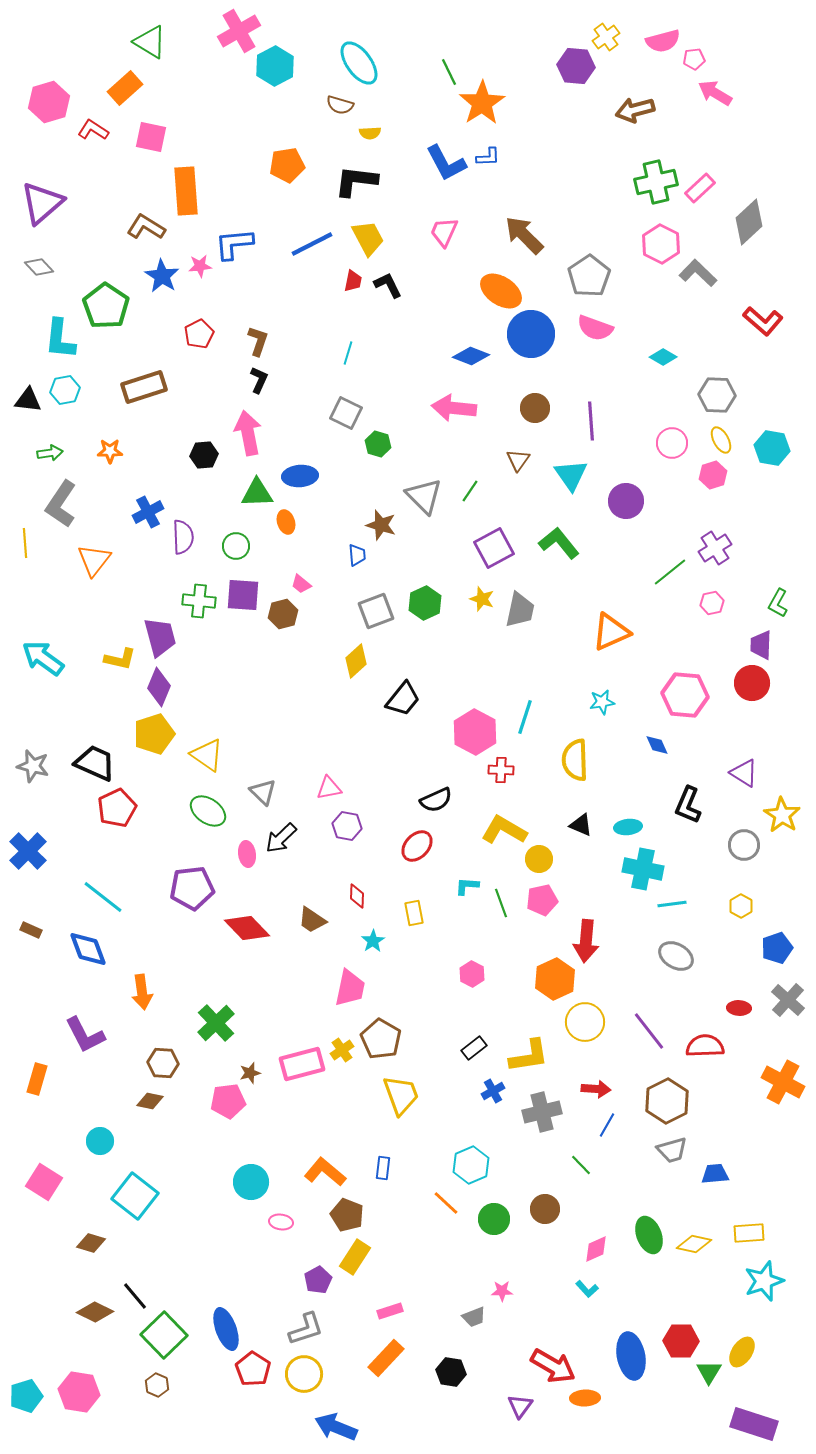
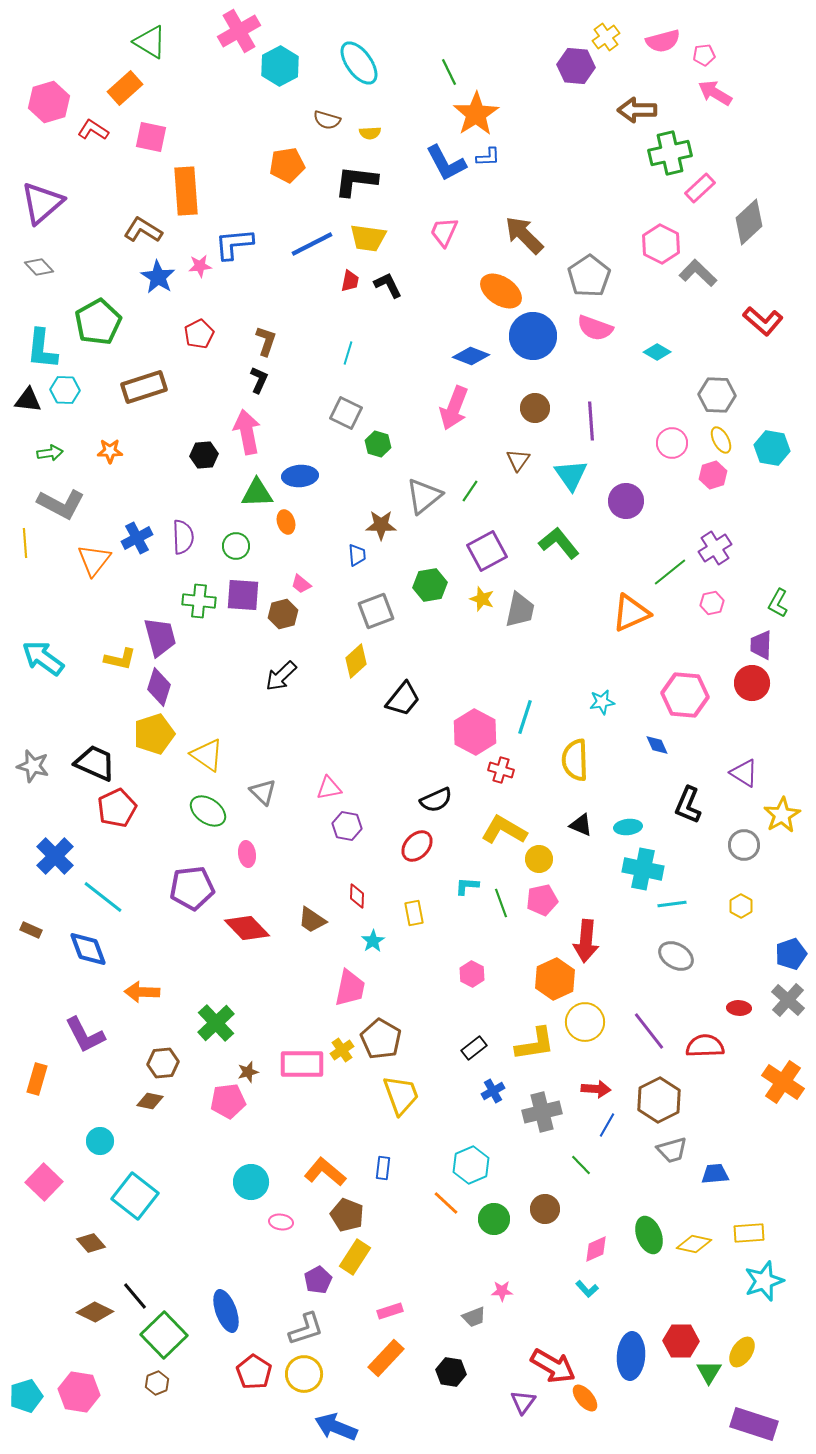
pink pentagon at (694, 59): moved 10 px right, 4 px up
cyan hexagon at (275, 66): moved 5 px right
orange star at (482, 103): moved 6 px left, 11 px down
brown semicircle at (340, 105): moved 13 px left, 15 px down
brown arrow at (635, 110): moved 2 px right; rotated 15 degrees clockwise
green cross at (656, 182): moved 14 px right, 29 px up
brown L-shape at (146, 227): moved 3 px left, 3 px down
yellow trapezoid at (368, 238): rotated 126 degrees clockwise
blue star at (162, 276): moved 4 px left, 1 px down
red trapezoid at (353, 281): moved 3 px left
green pentagon at (106, 306): moved 8 px left, 16 px down; rotated 9 degrees clockwise
blue circle at (531, 334): moved 2 px right, 2 px down
cyan L-shape at (60, 339): moved 18 px left, 10 px down
brown L-shape at (258, 341): moved 8 px right
cyan diamond at (663, 357): moved 6 px left, 5 px up
cyan hexagon at (65, 390): rotated 12 degrees clockwise
pink arrow at (454, 408): rotated 75 degrees counterclockwise
pink arrow at (248, 433): moved 1 px left, 1 px up
gray triangle at (424, 496): rotated 36 degrees clockwise
gray L-shape at (61, 504): rotated 96 degrees counterclockwise
blue cross at (148, 512): moved 11 px left, 26 px down
brown star at (381, 525): rotated 16 degrees counterclockwise
purple square at (494, 548): moved 7 px left, 3 px down
green hexagon at (425, 603): moved 5 px right, 18 px up; rotated 16 degrees clockwise
orange triangle at (611, 632): moved 20 px right, 19 px up
purple diamond at (159, 687): rotated 6 degrees counterclockwise
red cross at (501, 770): rotated 15 degrees clockwise
yellow star at (782, 815): rotated 9 degrees clockwise
black arrow at (281, 838): moved 162 px up
blue cross at (28, 851): moved 27 px right, 5 px down
blue pentagon at (777, 948): moved 14 px right, 6 px down
orange arrow at (142, 992): rotated 100 degrees clockwise
yellow L-shape at (529, 1056): moved 6 px right, 12 px up
brown hexagon at (163, 1063): rotated 8 degrees counterclockwise
pink rectangle at (302, 1064): rotated 15 degrees clockwise
brown star at (250, 1073): moved 2 px left, 1 px up
orange cross at (783, 1082): rotated 6 degrees clockwise
brown hexagon at (667, 1101): moved 8 px left, 1 px up
pink square at (44, 1182): rotated 12 degrees clockwise
brown diamond at (91, 1243): rotated 32 degrees clockwise
blue ellipse at (226, 1329): moved 18 px up
blue ellipse at (631, 1356): rotated 15 degrees clockwise
red pentagon at (253, 1369): moved 1 px right, 3 px down
brown hexagon at (157, 1385): moved 2 px up; rotated 15 degrees clockwise
orange ellipse at (585, 1398): rotated 52 degrees clockwise
purple triangle at (520, 1406): moved 3 px right, 4 px up
